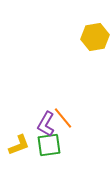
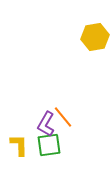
orange line: moved 1 px up
yellow L-shape: rotated 70 degrees counterclockwise
